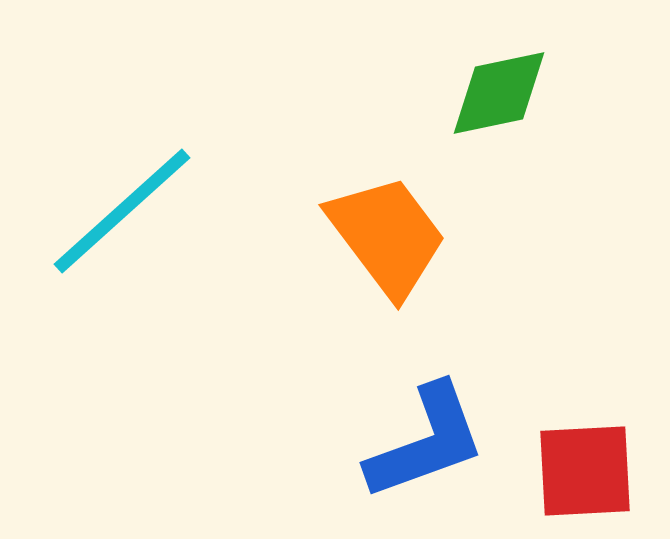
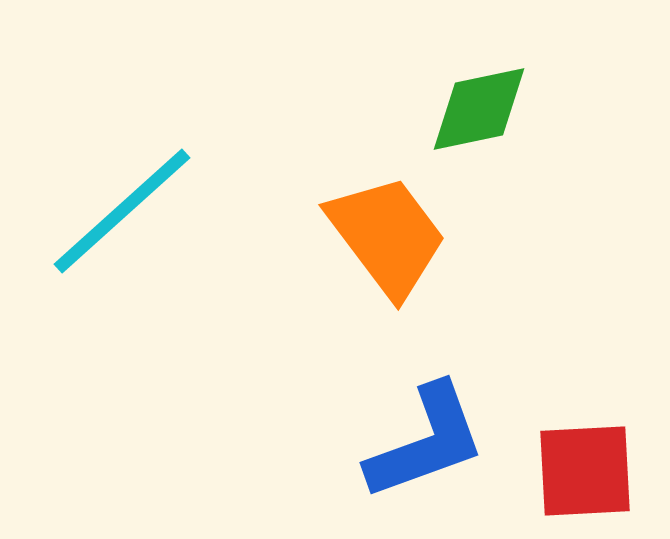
green diamond: moved 20 px left, 16 px down
